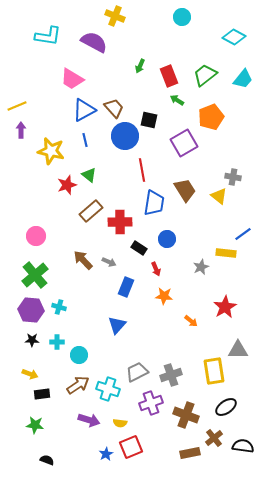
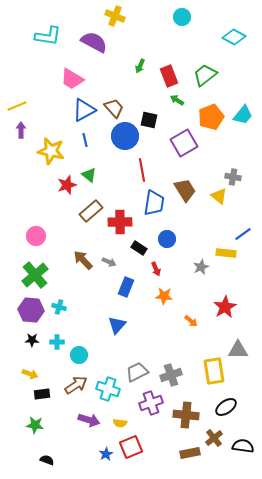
cyan trapezoid at (243, 79): moved 36 px down
brown arrow at (78, 385): moved 2 px left
brown cross at (186, 415): rotated 15 degrees counterclockwise
